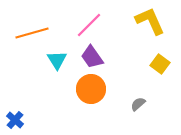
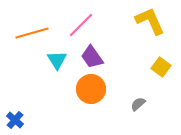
pink line: moved 8 px left
yellow square: moved 1 px right, 3 px down
